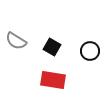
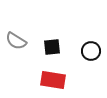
black square: rotated 36 degrees counterclockwise
black circle: moved 1 px right
